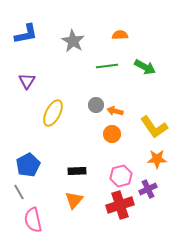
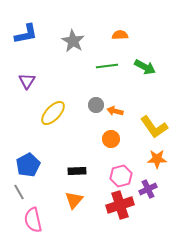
yellow ellipse: rotated 16 degrees clockwise
orange circle: moved 1 px left, 5 px down
